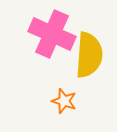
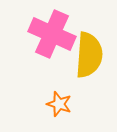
orange star: moved 5 px left, 3 px down
